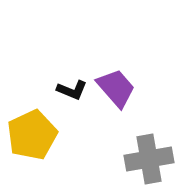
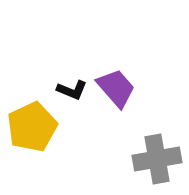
yellow pentagon: moved 8 px up
gray cross: moved 8 px right
